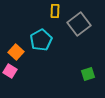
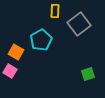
orange square: rotated 14 degrees counterclockwise
